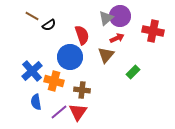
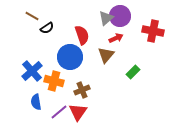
black semicircle: moved 2 px left, 3 px down
red arrow: moved 1 px left
brown cross: rotated 28 degrees counterclockwise
